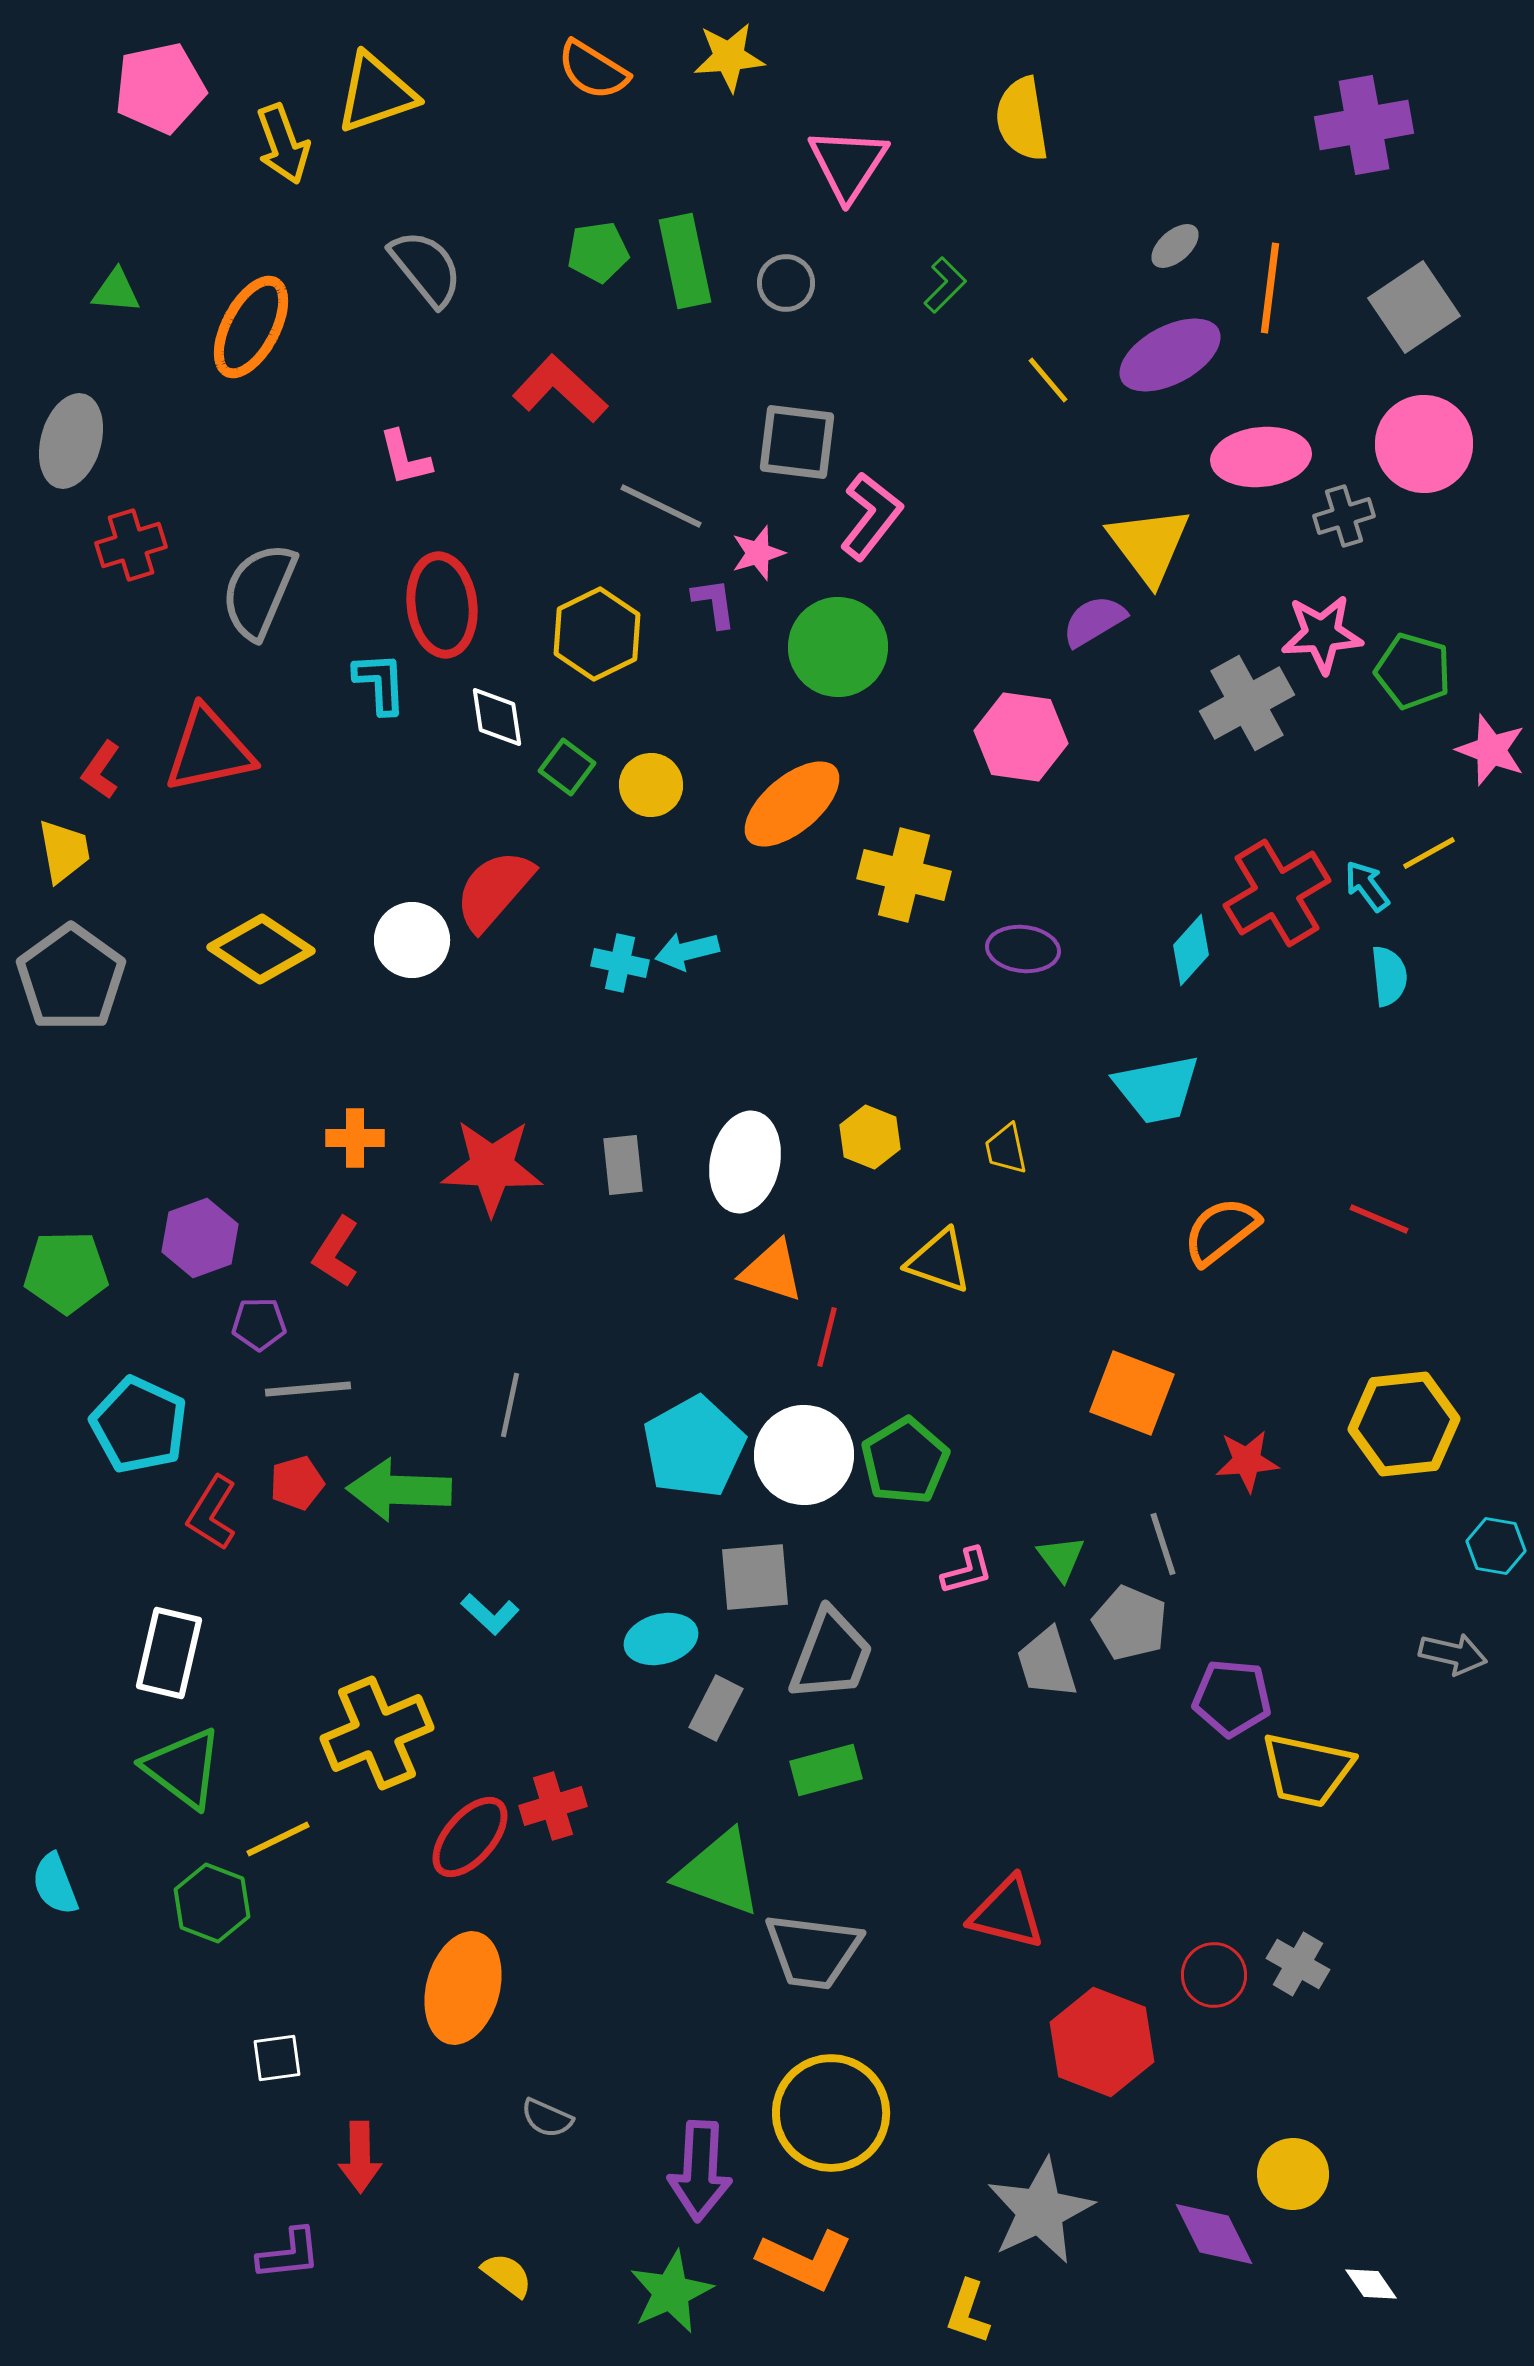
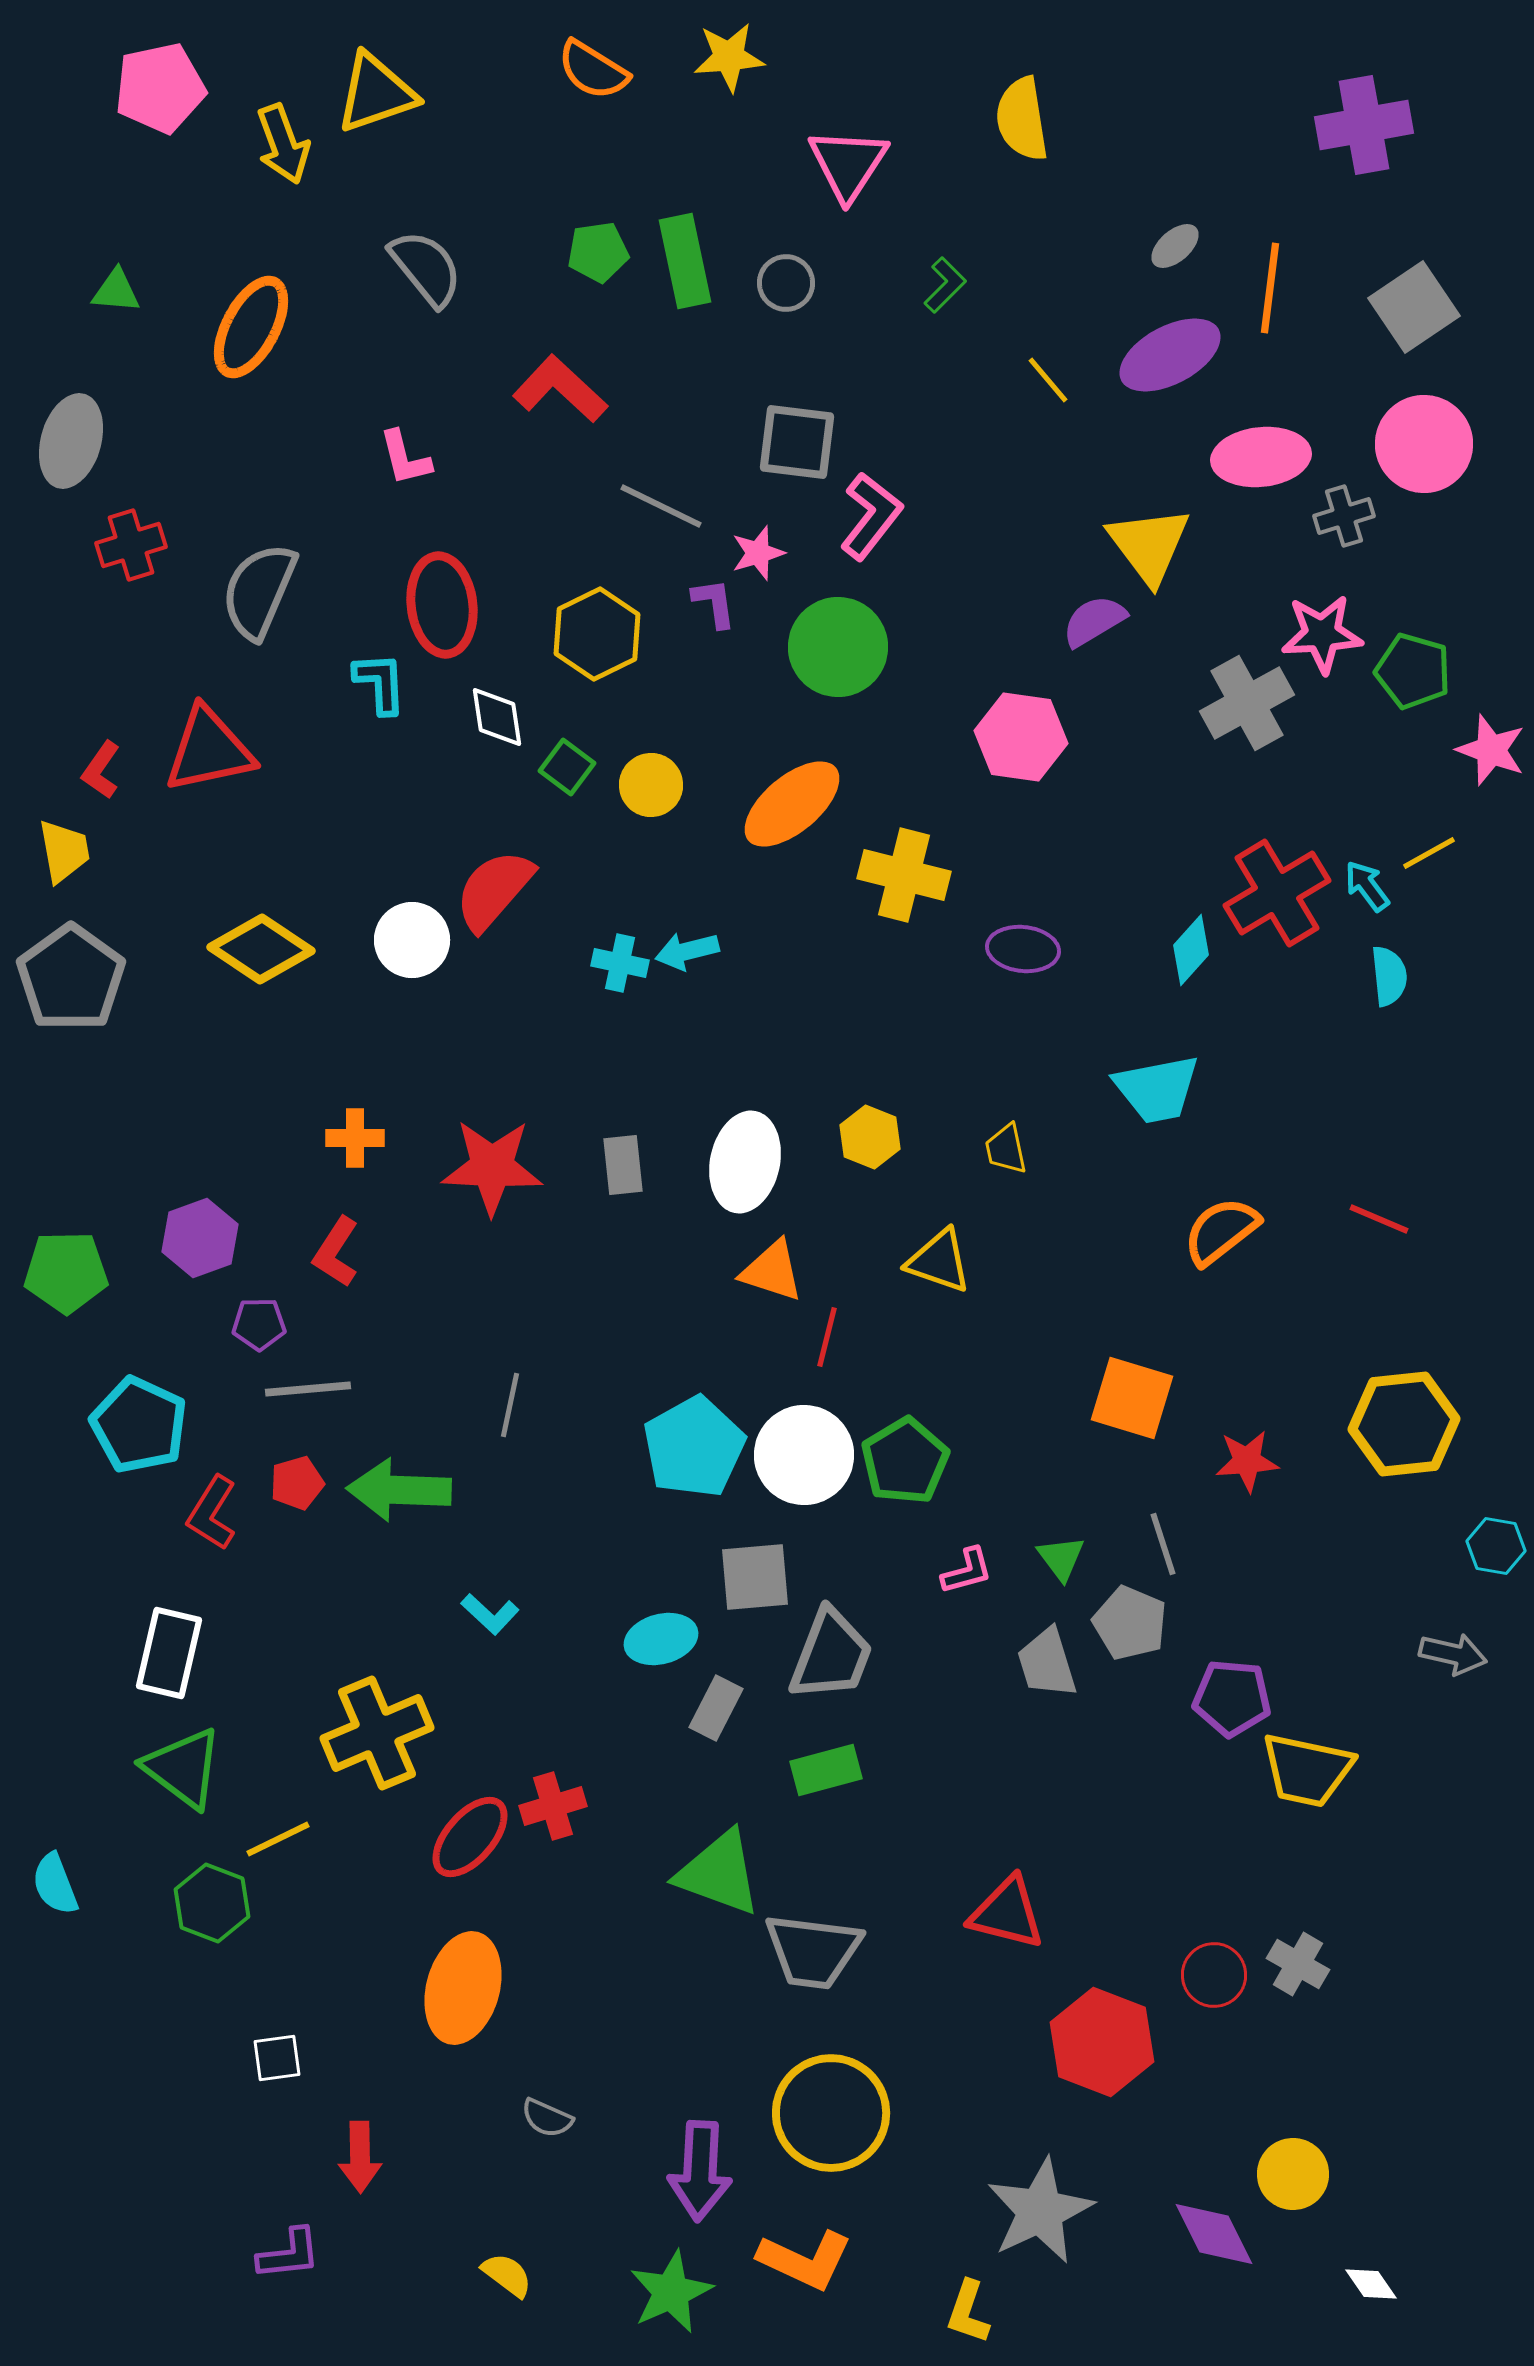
orange square at (1132, 1393): moved 5 px down; rotated 4 degrees counterclockwise
